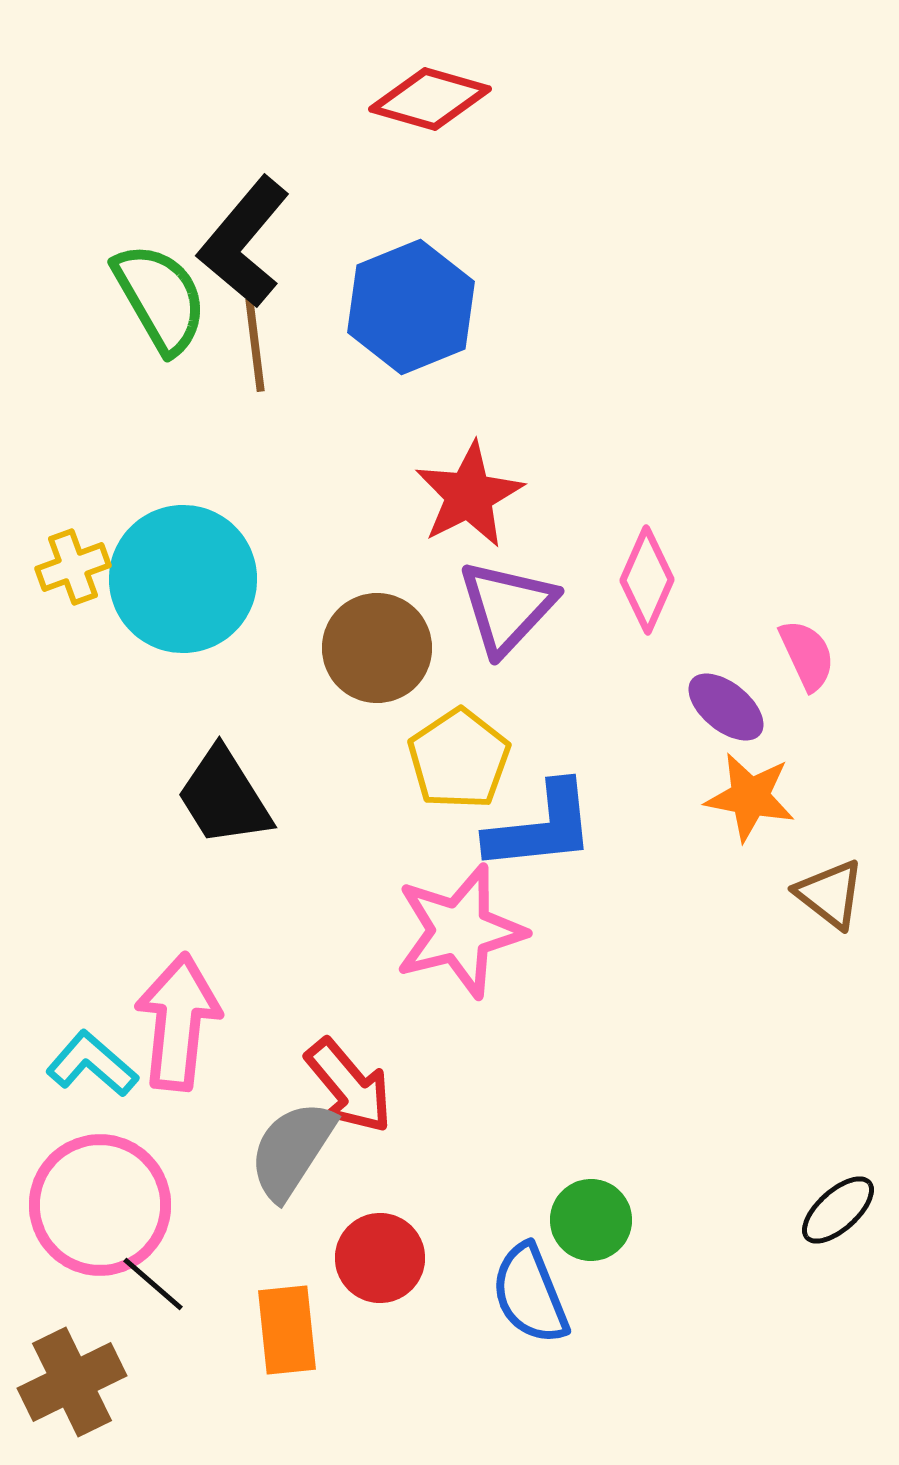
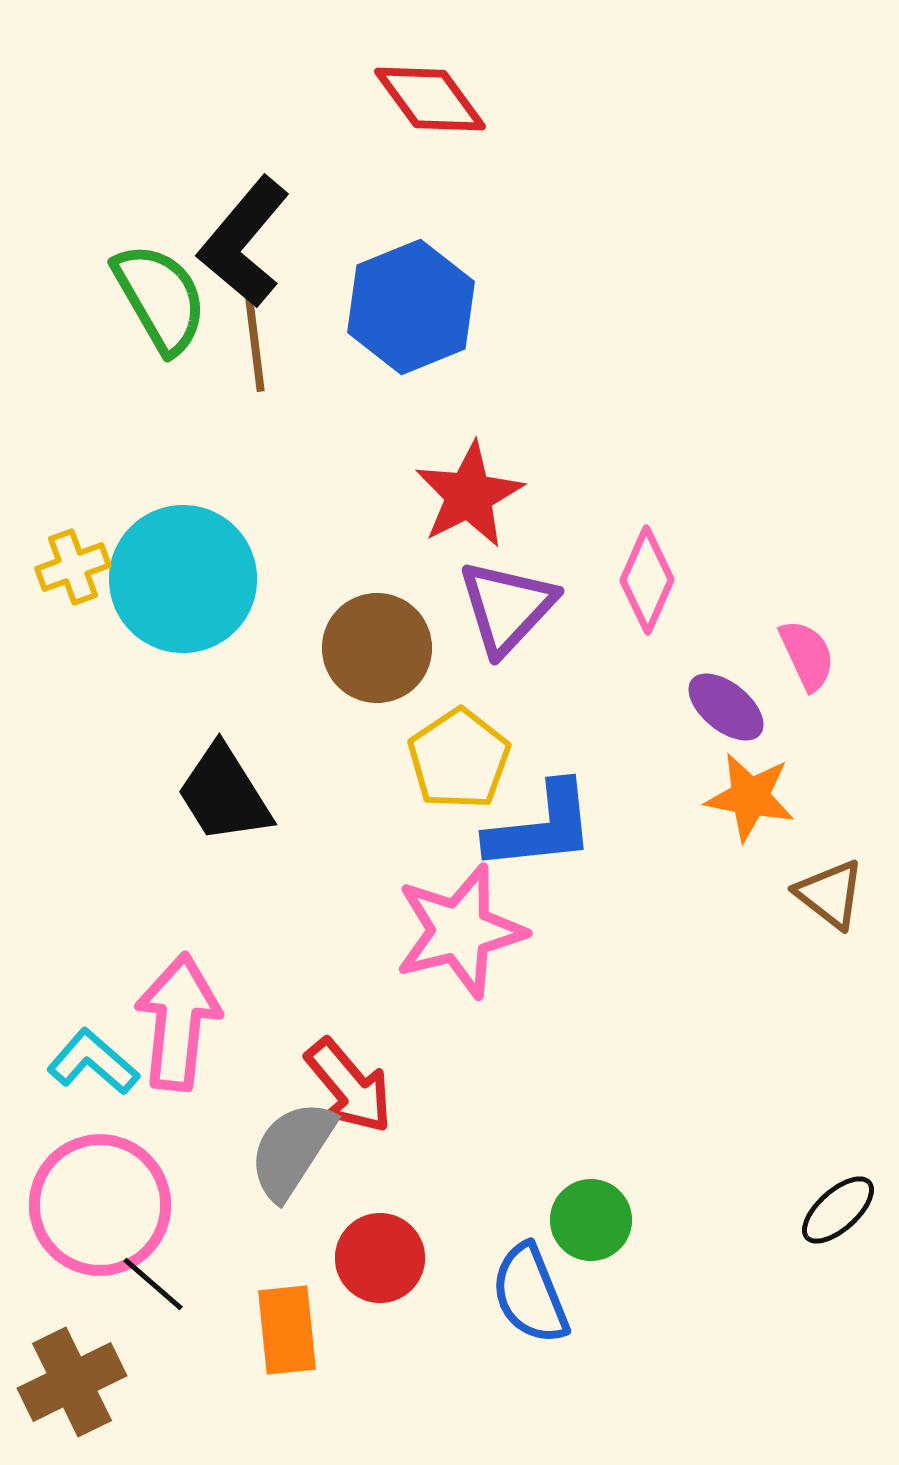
red diamond: rotated 38 degrees clockwise
black trapezoid: moved 3 px up
cyan L-shape: moved 1 px right, 2 px up
